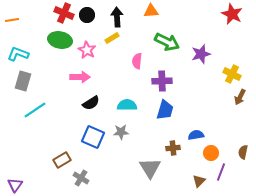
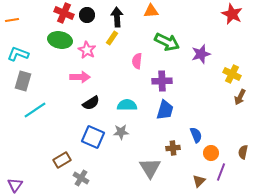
yellow rectangle: rotated 24 degrees counterclockwise
blue semicircle: rotated 77 degrees clockwise
